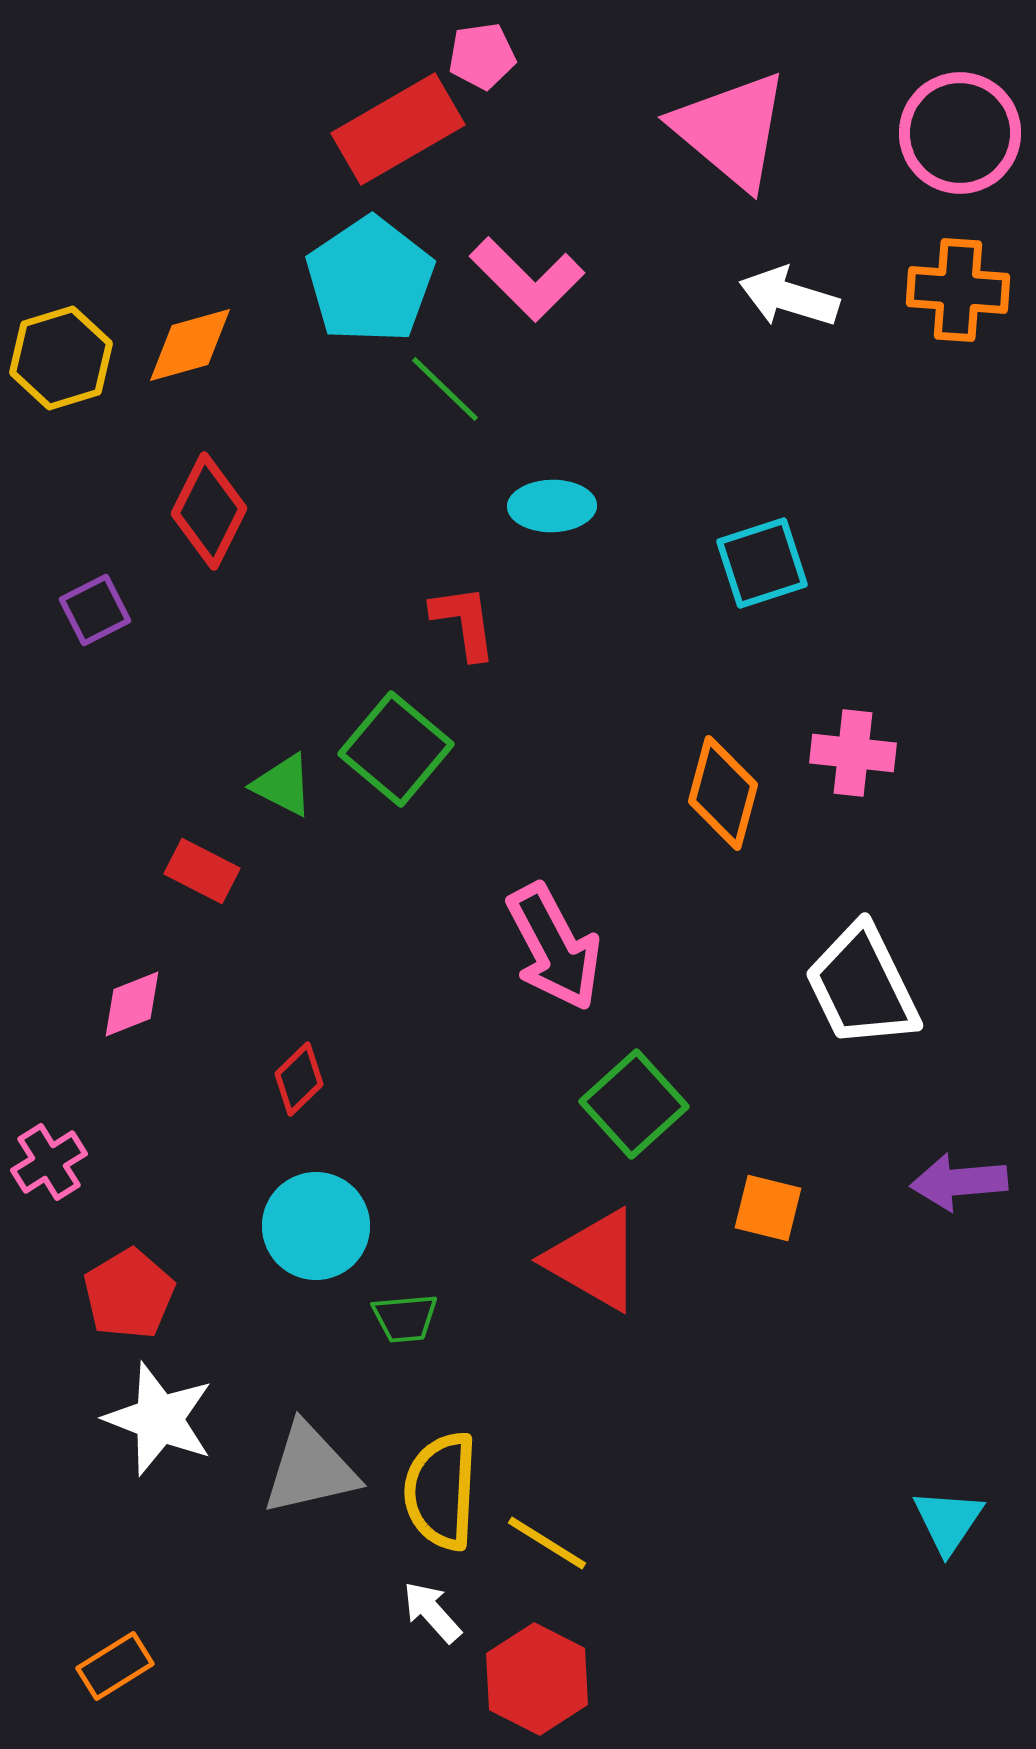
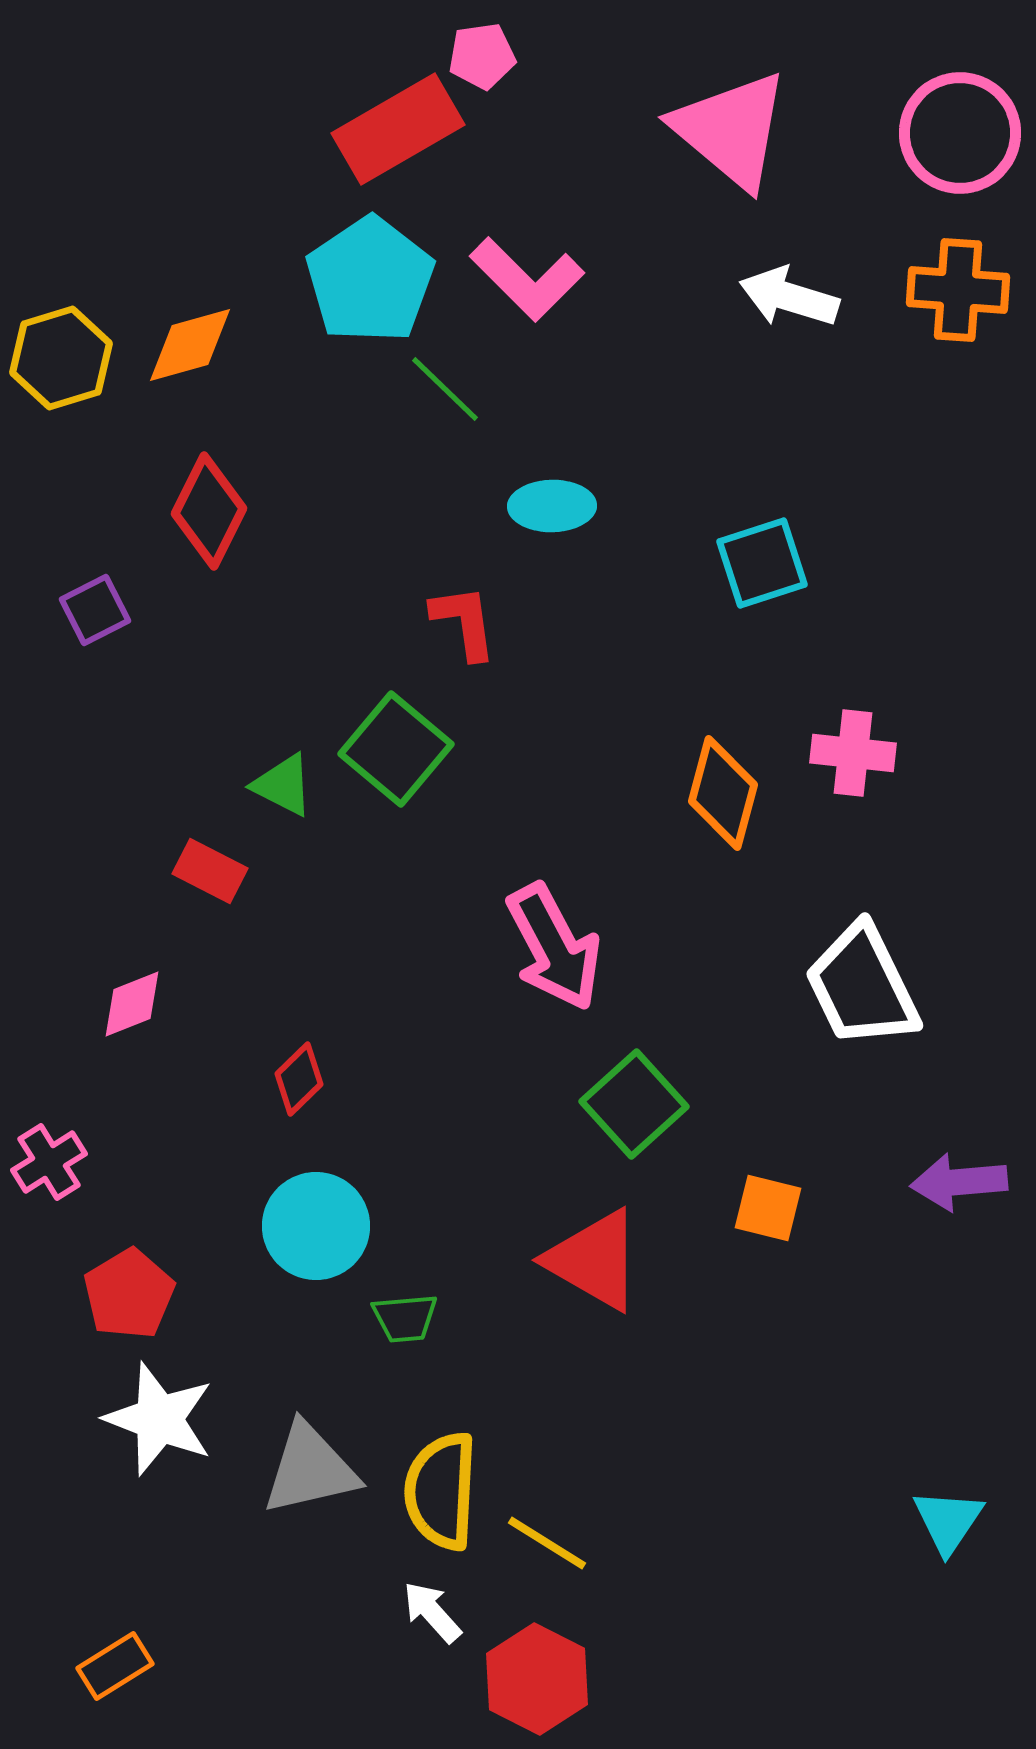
red rectangle at (202, 871): moved 8 px right
